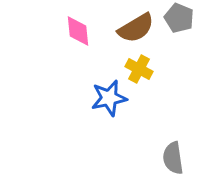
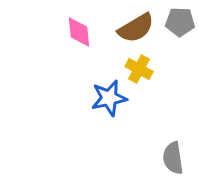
gray pentagon: moved 1 px right, 4 px down; rotated 20 degrees counterclockwise
pink diamond: moved 1 px right, 1 px down
